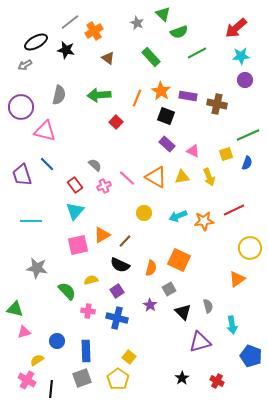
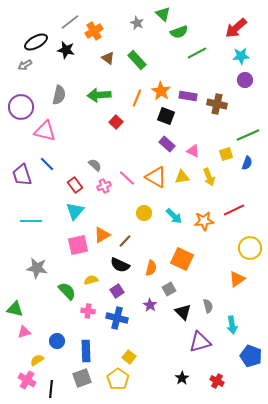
green rectangle at (151, 57): moved 14 px left, 3 px down
cyan arrow at (178, 216): moved 4 px left; rotated 114 degrees counterclockwise
orange square at (179, 260): moved 3 px right, 1 px up
